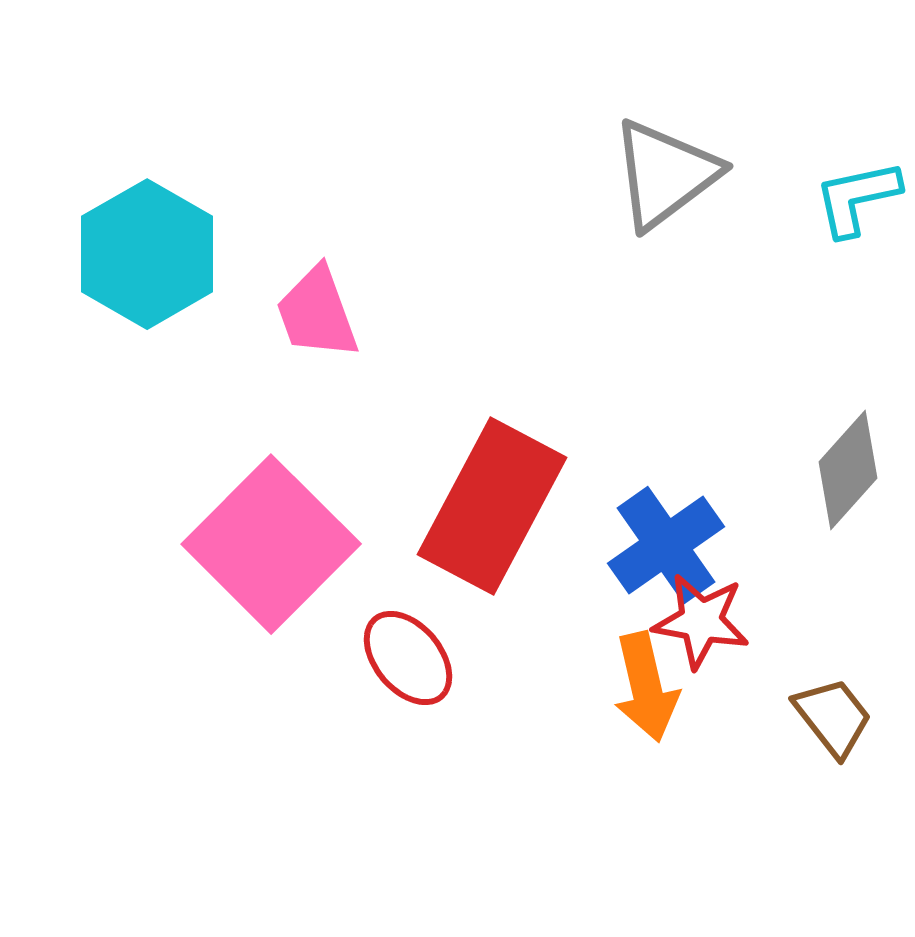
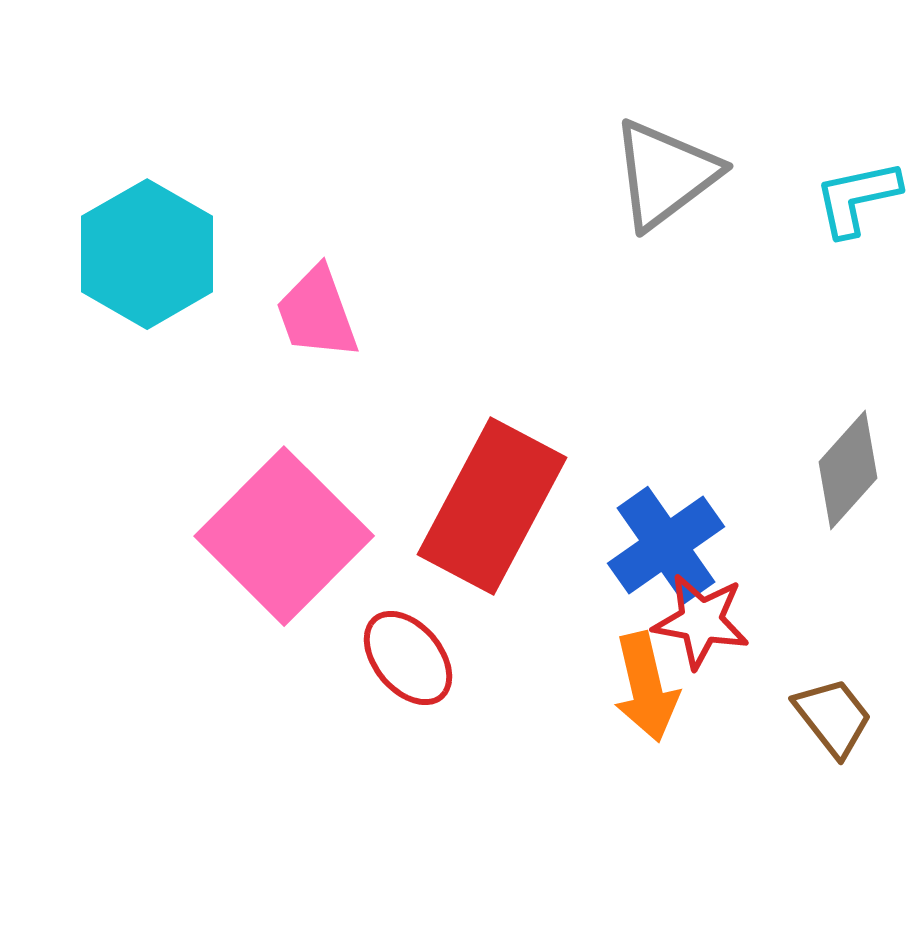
pink square: moved 13 px right, 8 px up
